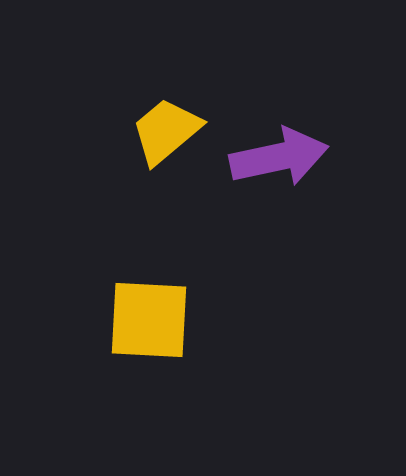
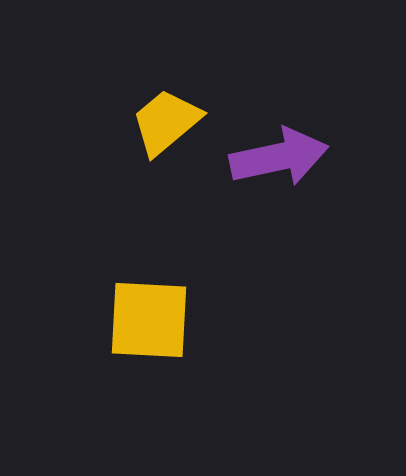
yellow trapezoid: moved 9 px up
